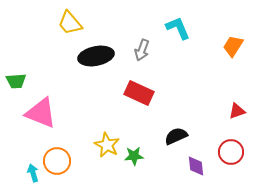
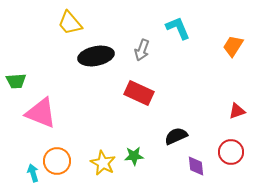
yellow star: moved 4 px left, 18 px down
